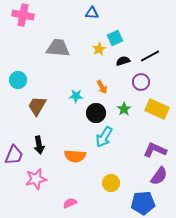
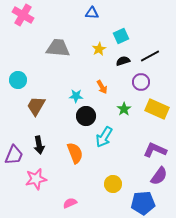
pink cross: rotated 20 degrees clockwise
cyan square: moved 6 px right, 2 px up
brown trapezoid: moved 1 px left
black circle: moved 10 px left, 3 px down
orange semicircle: moved 3 px up; rotated 115 degrees counterclockwise
yellow circle: moved 2 px right, 1 px down
